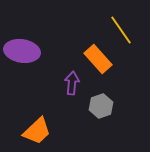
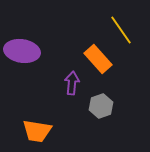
orange trapezoid: rotated 52 degrees clockwise
